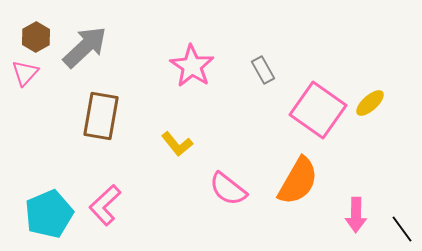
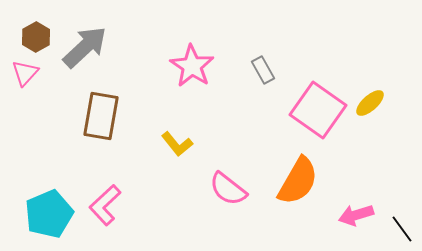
pink arrow: rotated 72 degrees clockwise
